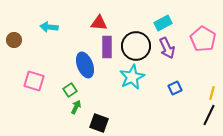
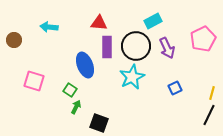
cyan rectangle: moved 10 px left, 2 px up
pink pentagon: rotated 15 degrees clockwise
green square: rotated 24 degrees counterclockwise
